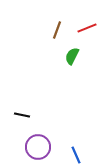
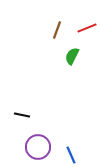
blue line: moved 5 px left
